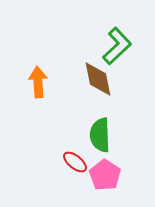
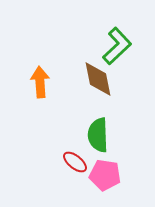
orange arrow: moved 2 px right
green semicircle: moved 2 px left
pink pentagon: rotated 24 degrees counterclockwise
